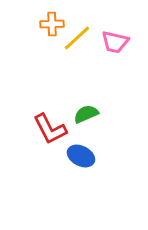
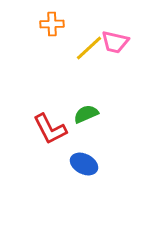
yellow line: moved 12 px right, 10 px down
blue ellipse: moved 3 px right, 8 px down
